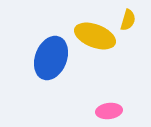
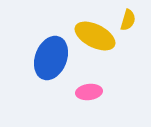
yellow ellipse: rotated 6 degrees clockwise
pink ellipse: moved 20 px left, 19 px up
